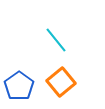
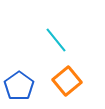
orange square: moved 6 px right, 1 px up
